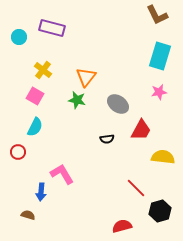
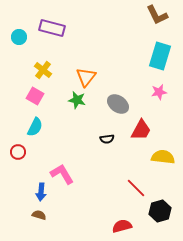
brown semicircle: moved 11 px right
